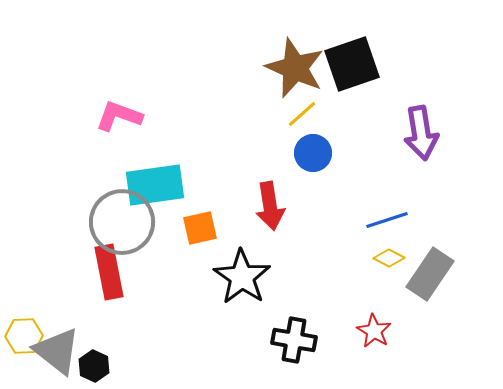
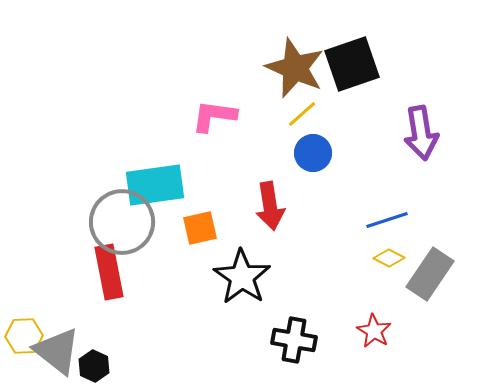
pink L-shape: moved 95 px right; rotated 12 degrees counterclockwise
